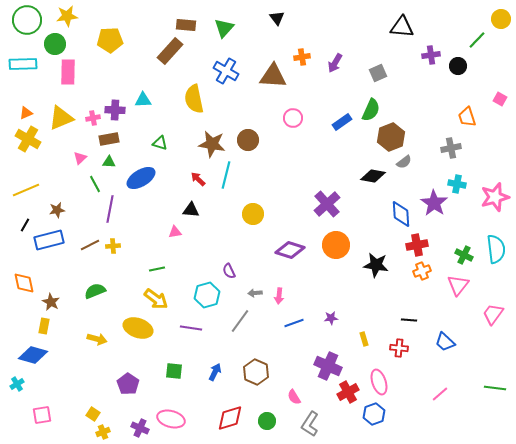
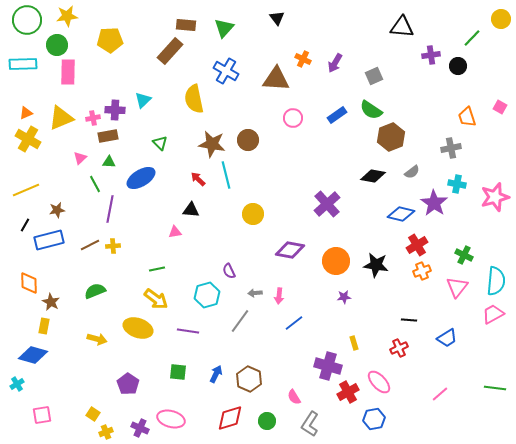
green line at (477, 40): moved 5 px left, 2 px up
green circle at (55, 44): moved 2 px right, 1 px down
orange cross at (302, 57): moved 1 px right, 2 px down; rotated 35 degrees clockwise
gray square at (378, 73): moved 4 px left, 3 px down
brown triangle at (273, 76): moved 3 px right, 3 px down
pink square at (500, 99): moved 8 px down
cyan triangle at (143, 100): rotated 42 degrees counterclockwise
green semicircle at (371, 110): rotated 100 degrees clockwise
blue rectangle at (342, 122): moved 5 px left, 7 px up
brown rectangle at (109, 139): moved 1 px left, 3 px up
green triangle at (160, 143): rotated 28 degrees clockwise
gray semicircle at (404, 162): moved 8 px right, 10 px down
cyan line at (226, 175): rotated 28 degrees counterclockwise
blue diamond at (401, 214): rotated 72 degrees counterclockwise
orange circle at (336, 245): moved 16 px down
red cross at (417, 245): rotated 20 degrees counterclockwise
cyan semicircle at (496, 249): moved 32 px down; rotated 12 degrees clockwise
purple diamond at (290, 250): rotated 8 degrees counterclockwise
orange diamond at (24, 283): moved 5 px right; rotated 10 degrees clockwise
pink triangle at (458, 285): moved 1 px left, 2 px down
pink trapezoid at (493, 314): rotated 25 degrees clockwise
purple star at (331, 318): moved 13 px right, 21 px up
blue line at (294, 323): rotated 18 degrees counterclockwise
purple line at (191, 328): moved 3 px left, 3 px down
yellow rectangle at (364, 339): moved 10 px left, 4 px down
blue trapezoid at (445, 342): moved 2 px right, 4 px up; rotated 75 degrees counterclockwise
red cross at (399, 348): rotated 30 degrees counterclockwise
purple cross at (328, 366): rotated 8 degrees counterclockwise
green square at (174, 371): moved 4 px right, 1 px down
blue arrow at (215, 372): moved 1 px right, 2 px down
brown hexagon at (256, 372): moved 7 px left, 7 px down
pink ellipse at (379, 382): rotated 25 degrees counterclockwise
blue hexagon at (374, 414): moved 5 px down; rotated 10 degrees clockwise
yellow cross at (103, 432): moved 3 px right
